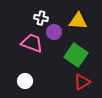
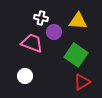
white circle: moved 5 px up
